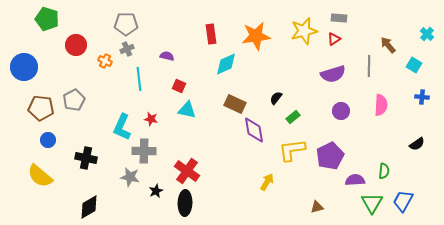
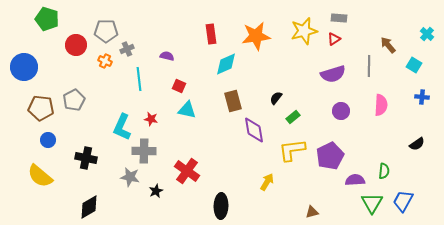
gray pentagon at (126, 24): moved 20 px left, 7 px down
brown rectangle at (235, 104): moved 2 px left, 3 px up; rotated 50 degrees clockwise
black ellipse at (185, 203): moved 36 px right, 3 px down
brown triangle at (317, 207): moved 5 px left, 5 px down
